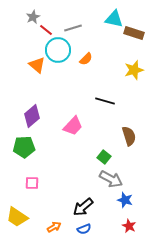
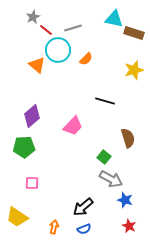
brown semicircle: moved 1 px left, 2 px down
orange arrow: rotated 48 degrees counterclockwise
